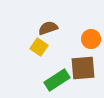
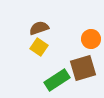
brown semicircle: moved 9 px left
brown square: rotated 12 degrees counterclockwise
